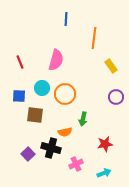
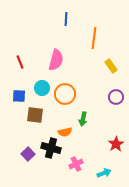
red star: moved 11 px right; rotated 21 degrees counterclockwise
